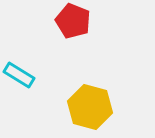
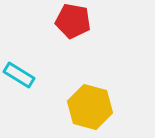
red pentagon: rotated 12 degrees counterclockwise
